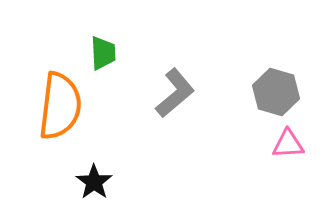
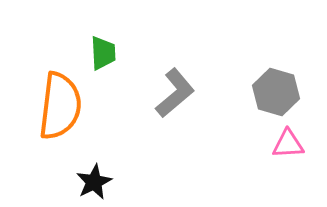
black star: rotated 9 degrees clockwise
